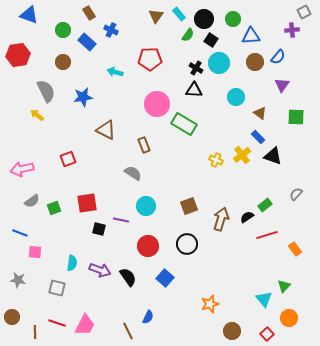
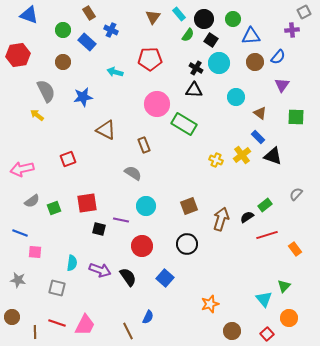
brown triangle at (156, 16): moved 3 px left, 1 px down
red circle at (148, 246): moved 6 px left
